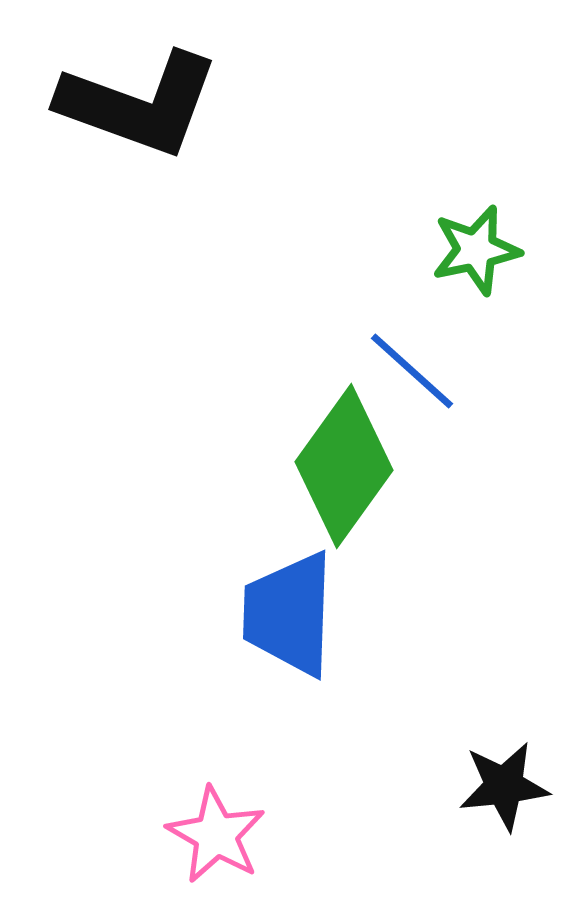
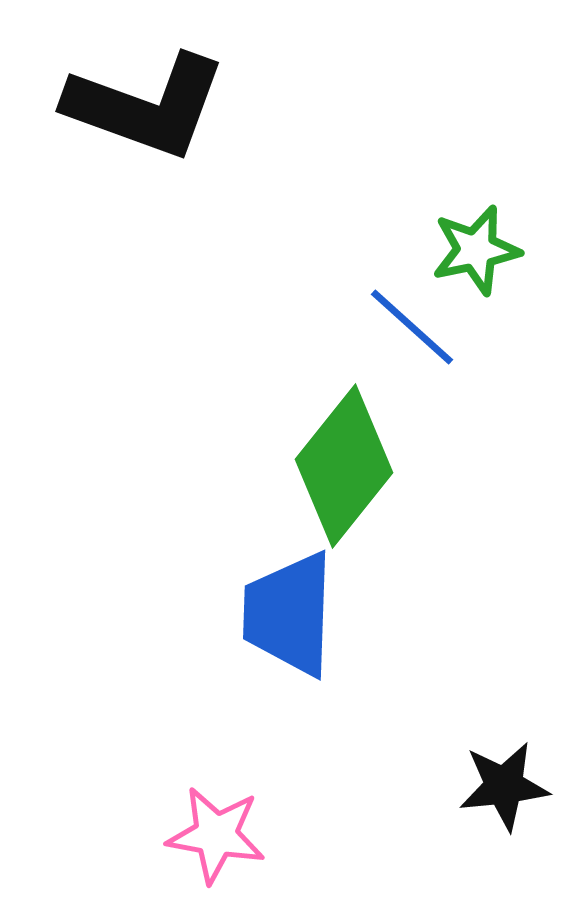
black L-shape: moved 7 px right, 2 px down
blue line: moved 44 px up
green diamond: rotated 3 degrees clockwise
pink star: rotated 20 degrees counterclockwise
